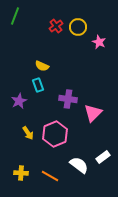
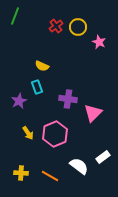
cyan rectangle: moved 1 px left, 2 px down
white semicircle: moved 1 px down
